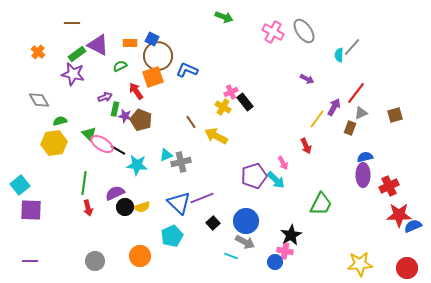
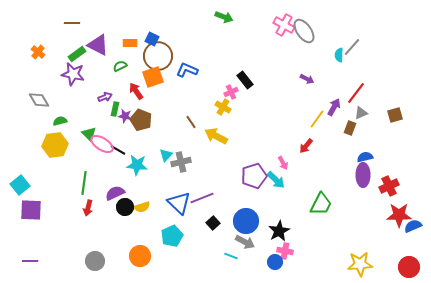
pink cross at (273, 32): moved 11 px right, 7 px up
black rectangle at (245, 102): moved 22 px up
yellow hexagon at (54, 143): moved 1 px right, 2 px down
red arrow at (306, 146): rotated 63 degrees clockwise
cyan triangle at (166, 155): rotated 24 degrees counterclockwise
red arrow at (88, 208): rotated 28 degrees clockwise
black star at (291, 235): moved 12 px left, 4 px up
red circle at (407, 268): moved 2 px right, 1 px up
